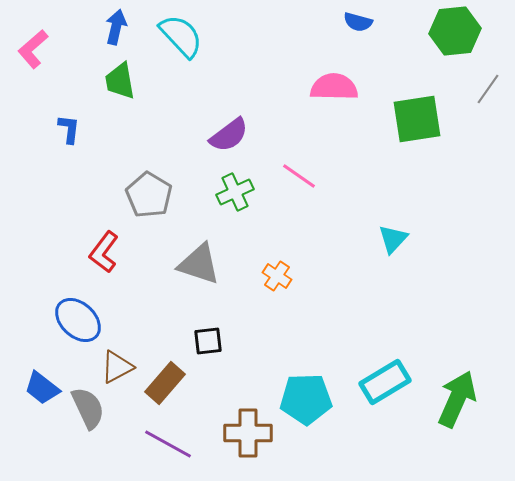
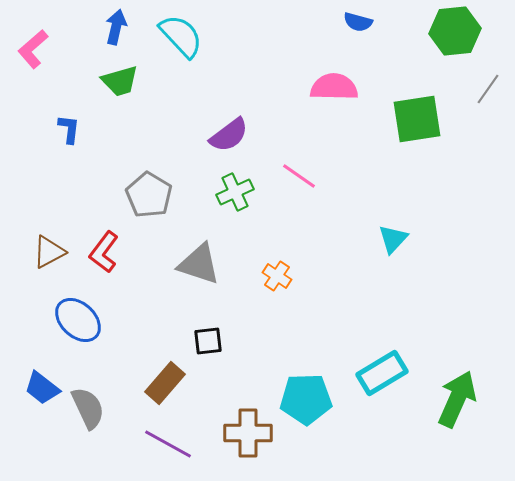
green trapezoid: rotated 96 degrees counterclockwise
brown triangle: moved 68 px left, 115 px up
cyan rectangle: moved 3 px left, 9 px up
